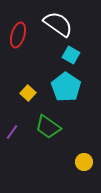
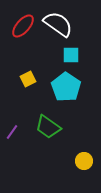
red ellipse: moved 5 px right, 9 px up; rotated 25 degrees clockwise
cyan square: rotated 30 degrees counterclockwise
yellow square: moved 14 px up; rotated 21 degrees clockwise
yellow circle: moved 1 px up
